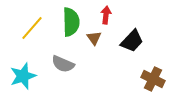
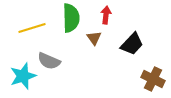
green semicircle: moved 4 px up
yellow line: rotated 32 degrees clockwise
black trapezoid: moved 3 px down
gray semicircle: moved 14 px left, 3 px up
